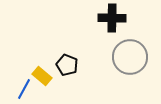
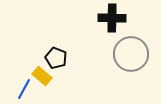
gray circle: moved 1 px right, 3 px up
black pentagon: moved 11 px left, 7 px up
